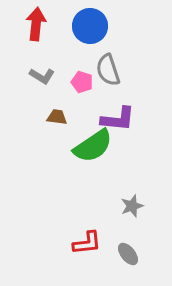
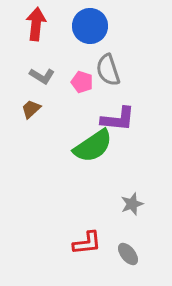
brown trapezoid: moved 26 px left, 8 px up; rotated 50 degrees counterclockwise
gray star: moved 2 px up
